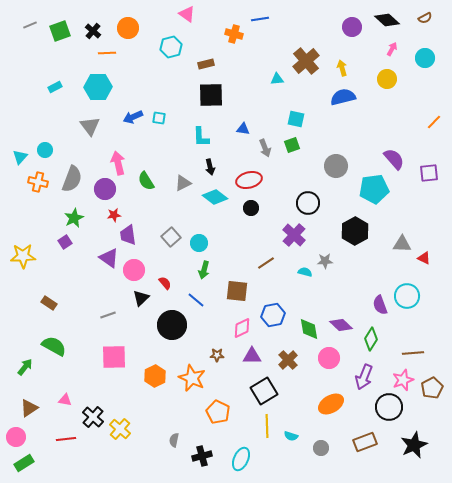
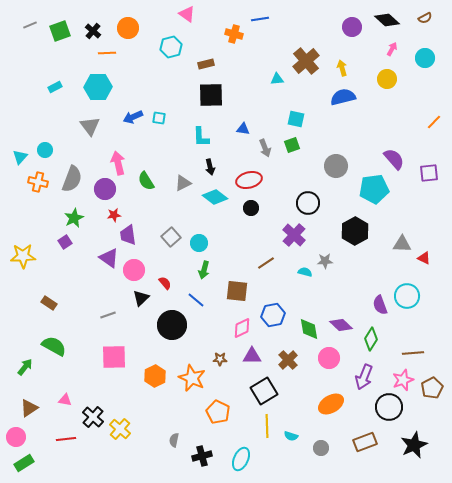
brown star at (217, 355): moved 3 px right, 4 px down
